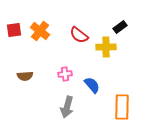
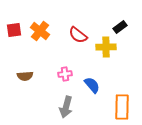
red semicircle: moved 1 px left
gray arrow: moved 1 px left
